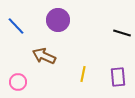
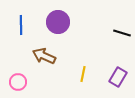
purple circle: moved 2 px down
blue line: moved 5 px right, 1 px up; rotated 42 degrees clockwise
purple rectangle: rotated 36 degrees clockwise
